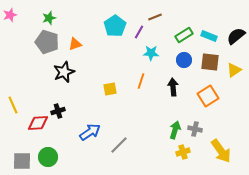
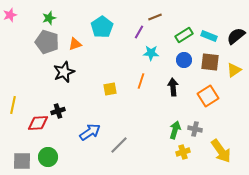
cyan pentagon: moved 13 px left, 1 px down
yellow line: rotated 36 degrees clockwise
